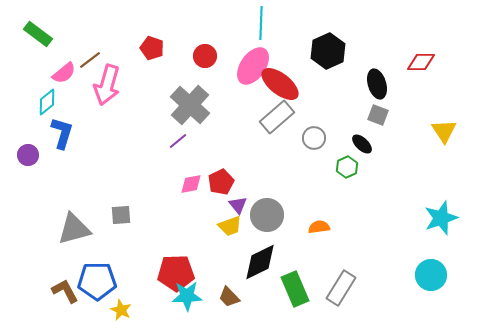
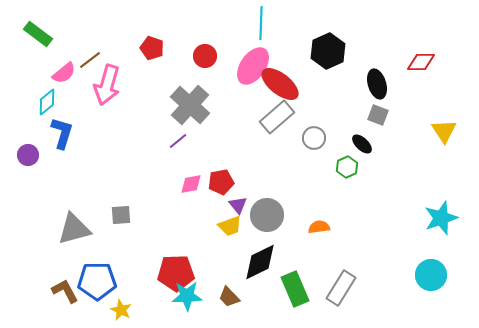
red pentagon at (221, 182): rotated 15 degrees clockwise
